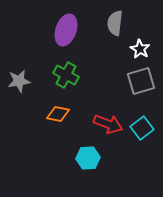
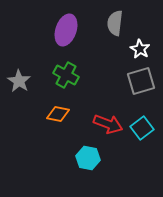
gray star: rotated 30 degrees counterclockwise
cyan hexagon: rotated 15 degrees clockwise
